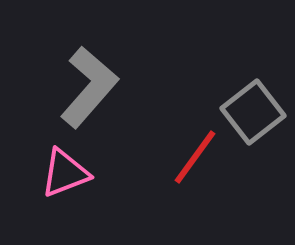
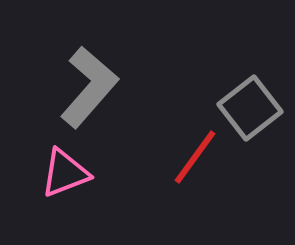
gray square: moved 3 px left, 4 px up
